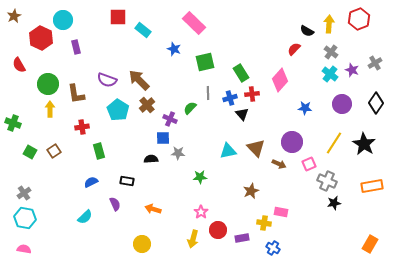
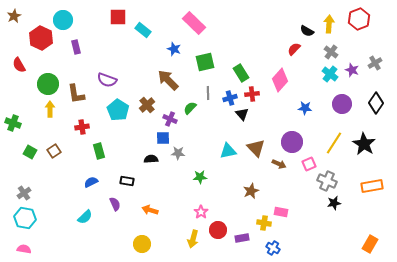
brown arrow at (139, 80): moved 29 px right
orange arrow at (153, 209): moved 3 px left, 1 px down
